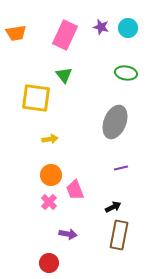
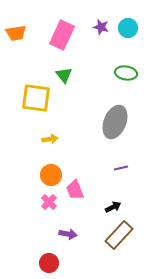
pink rectangle: moved 3 px left
brown rectangle: rotated 32 degrees clockwise
